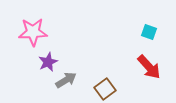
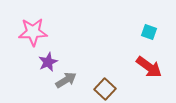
red arrow: rotated 12 degrees counterclockwise
brown square: rotated 10 degrees counterclockwise
